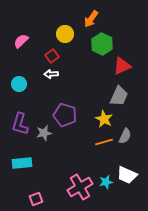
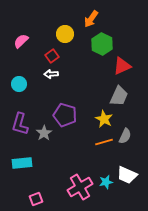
gray star: rotated 21 degrees counterclockwise
